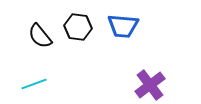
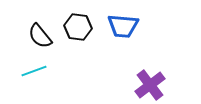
cyan line: moved 13 px up
